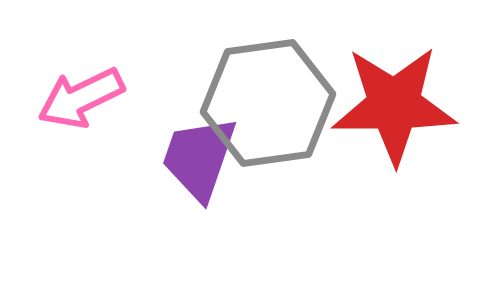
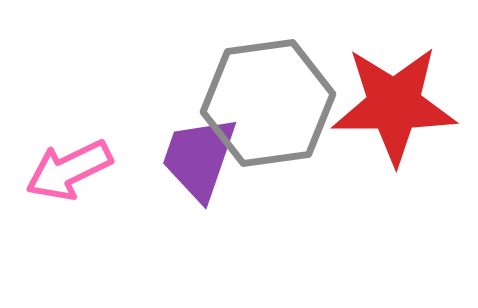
pink arrow: moved 12 px left, 72 px down
